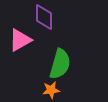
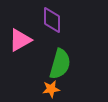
purple diamond: moved 8 px right, 3 px down
orange star: moved 1 px up
